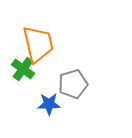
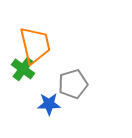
orange trapezoid: moved 3 px left, 1 px down
